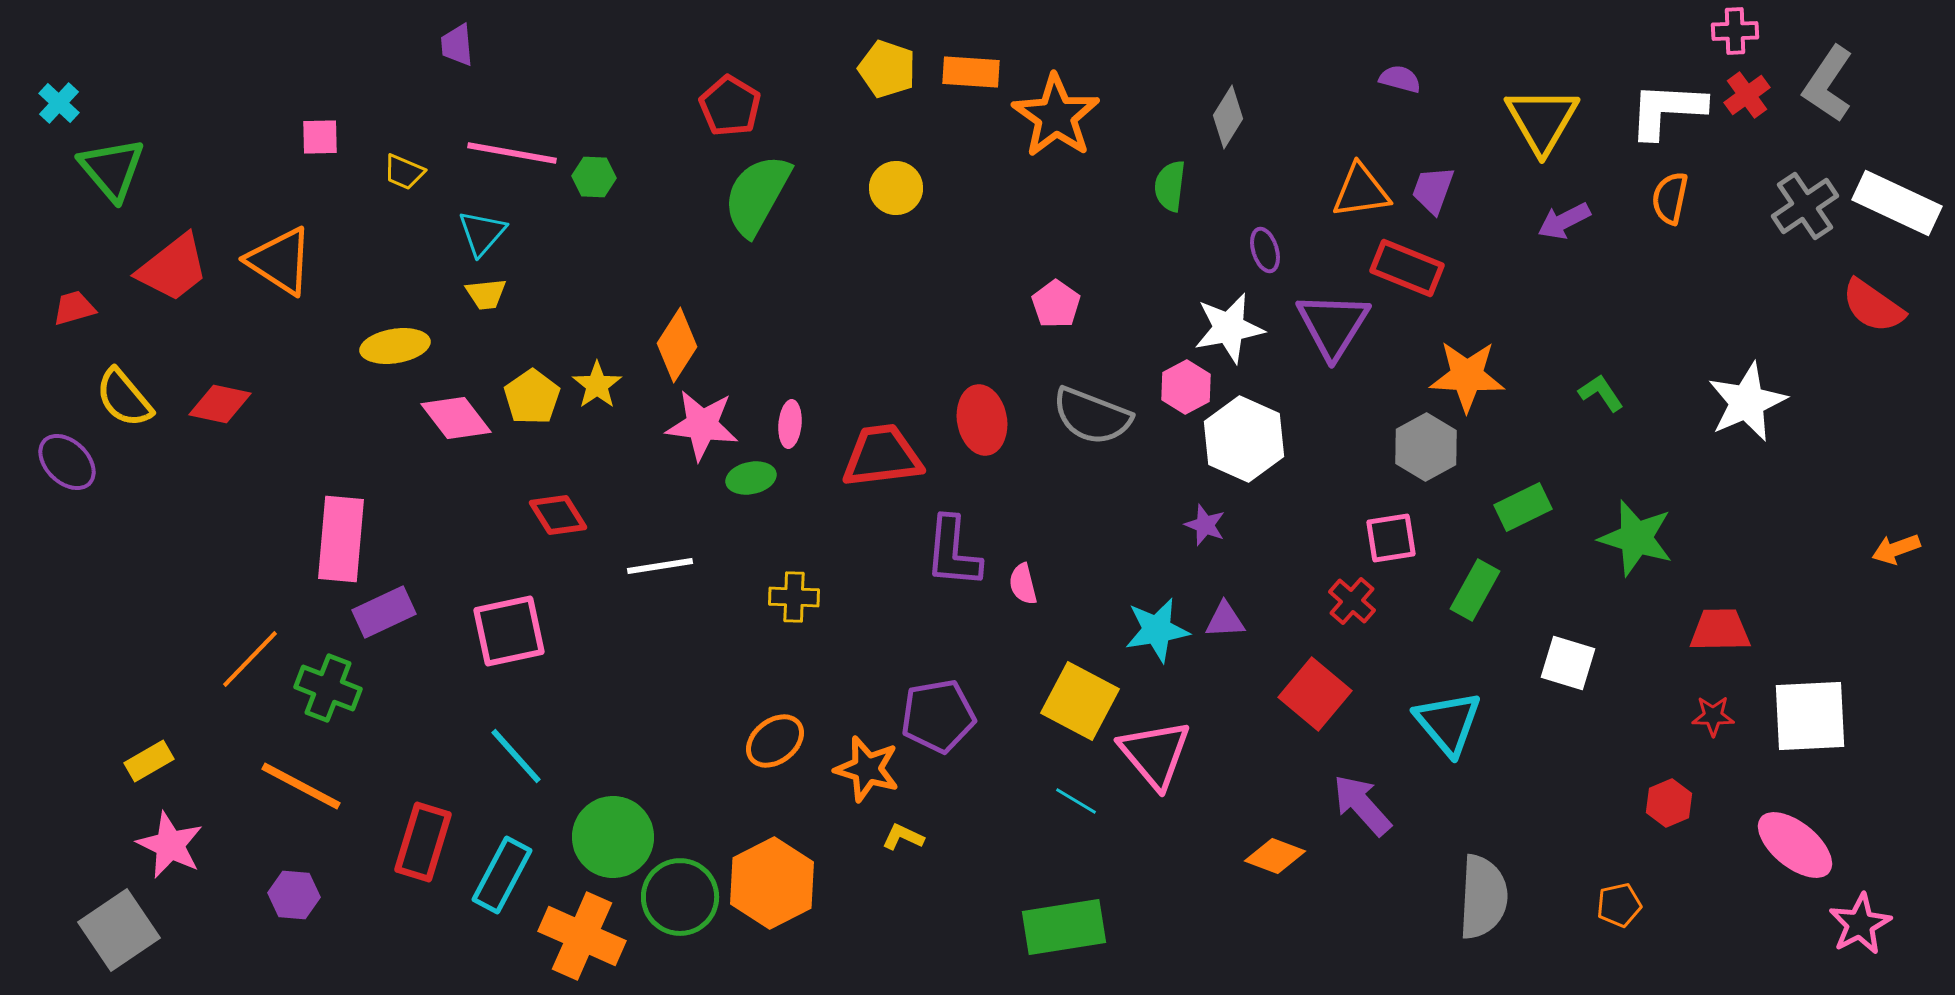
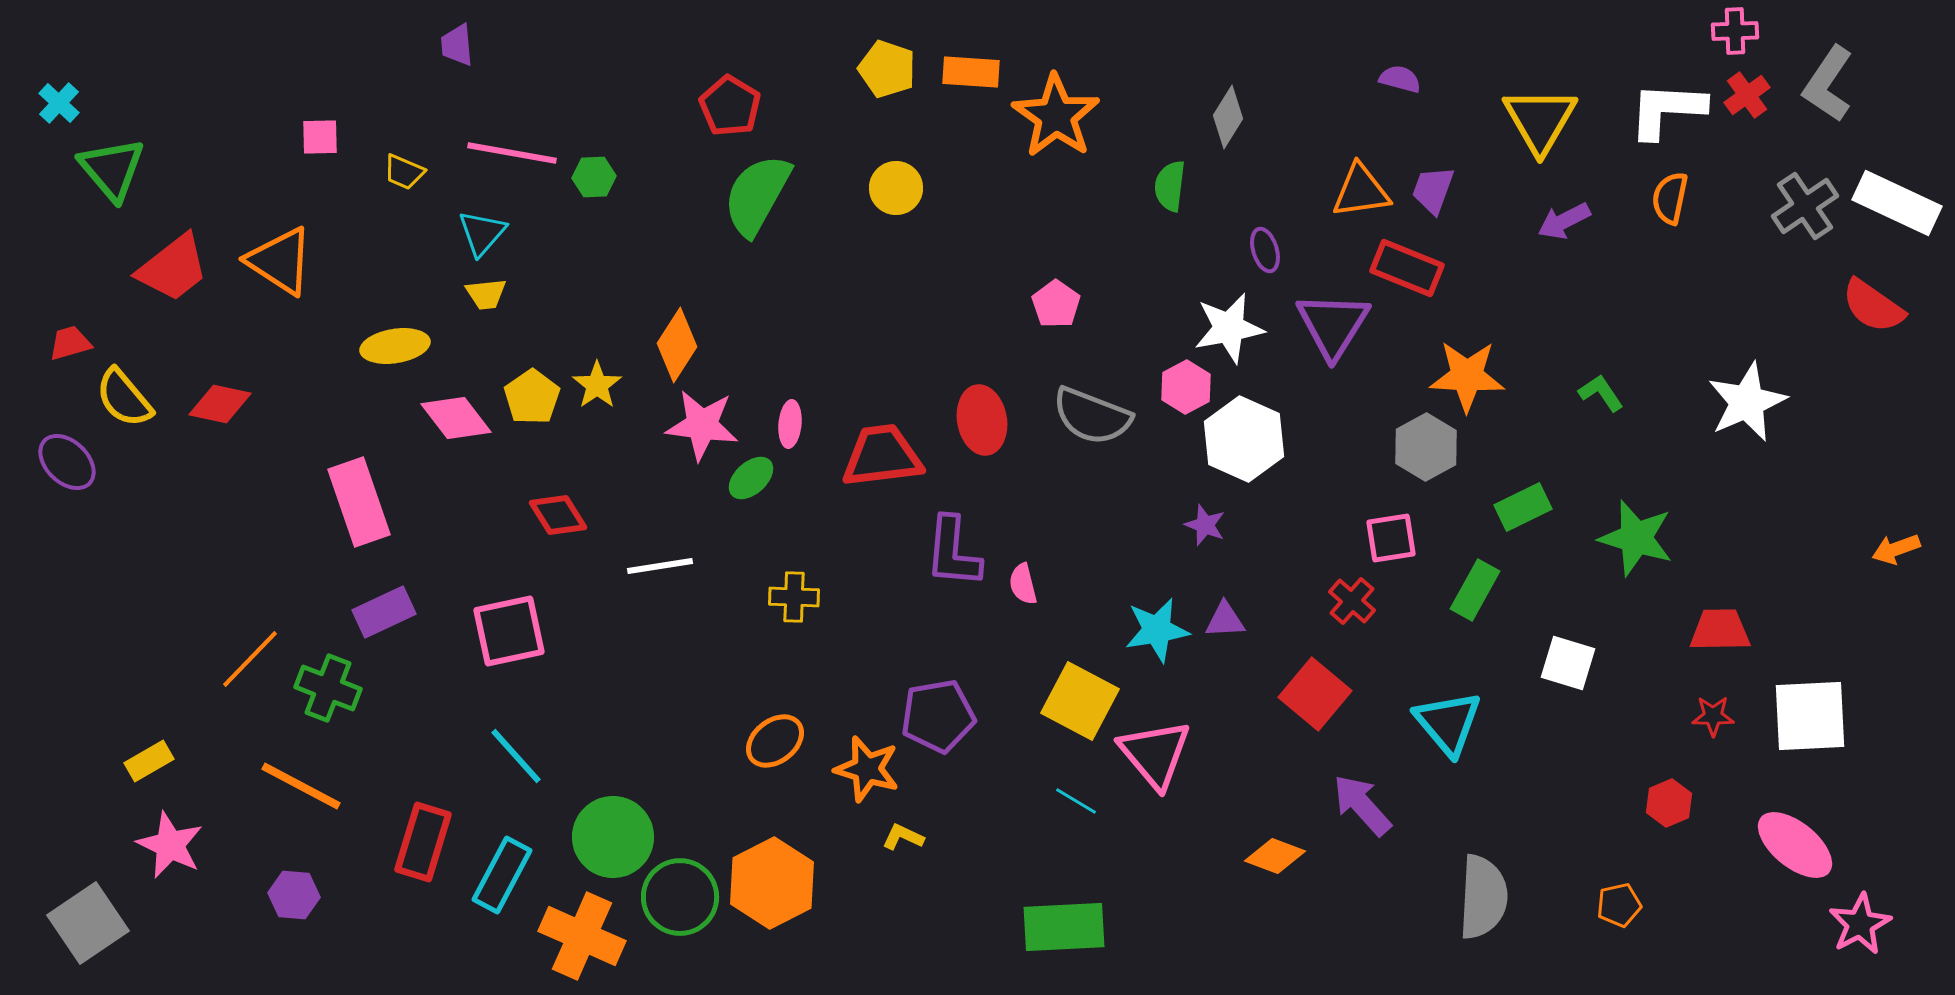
yellow triangle at (1542, 120): moved 2 px left
green hexagon at (594, 177): rotated 6 degrees counterclockwise
red trapezoid at (74, 308): moved 4 px left, 35 px down
green ellipse at (751, 478): rotated 30 degrees counterclockwise
pink rectangle at (341, 539): moved 18 px right, 37 px up; rotated 24 degrees counterclockwise
green rectangle at (1064, 927): rotated 6 degrees clockwise
gray square at (119, 930): moved 31 px left, 7 px up
